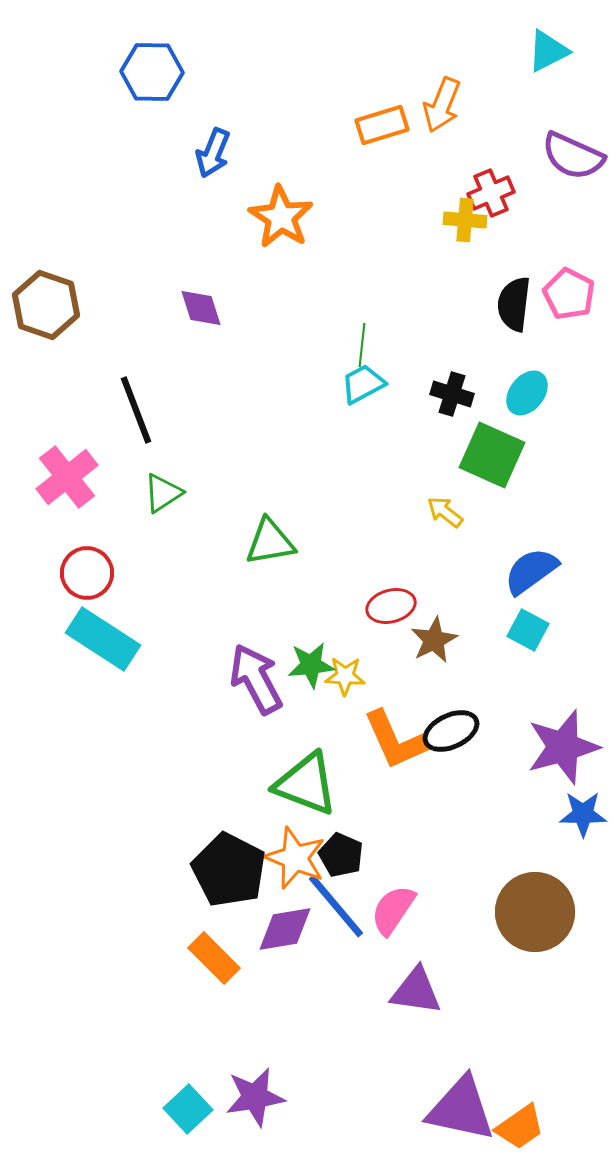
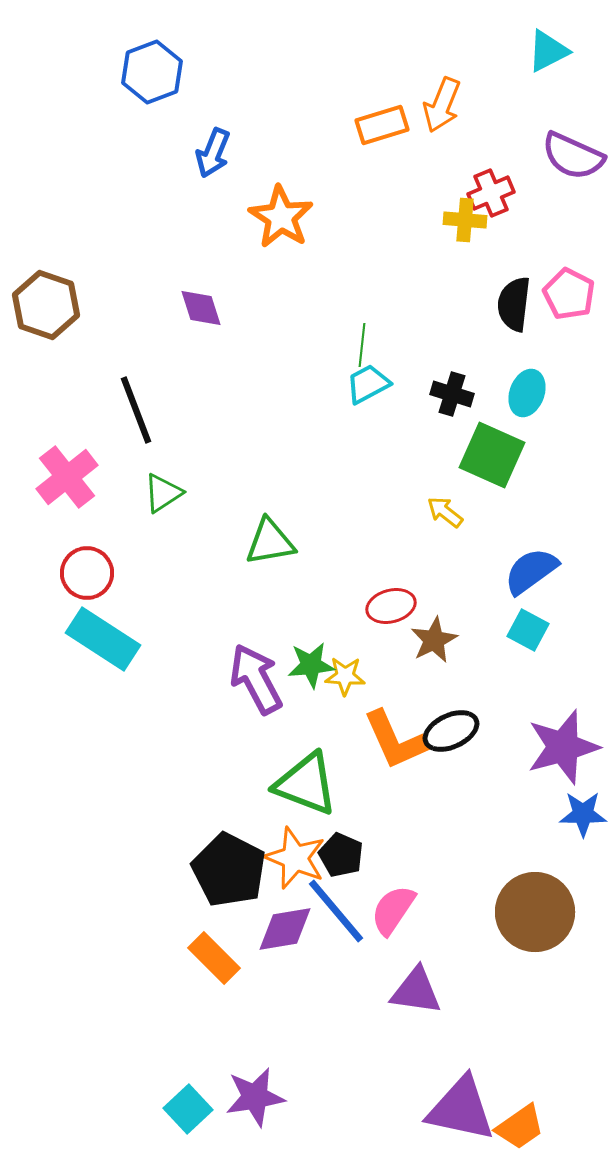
blue hexagon at (152, 72): rotated 22 degrees counterclockwise
cyan trapezoid at (363, 384): moved 5 px right
cyan ellipse at (527, 393): rotated 18 degrees counterclockwise
blue line at (336, 906): moved 5 px down
